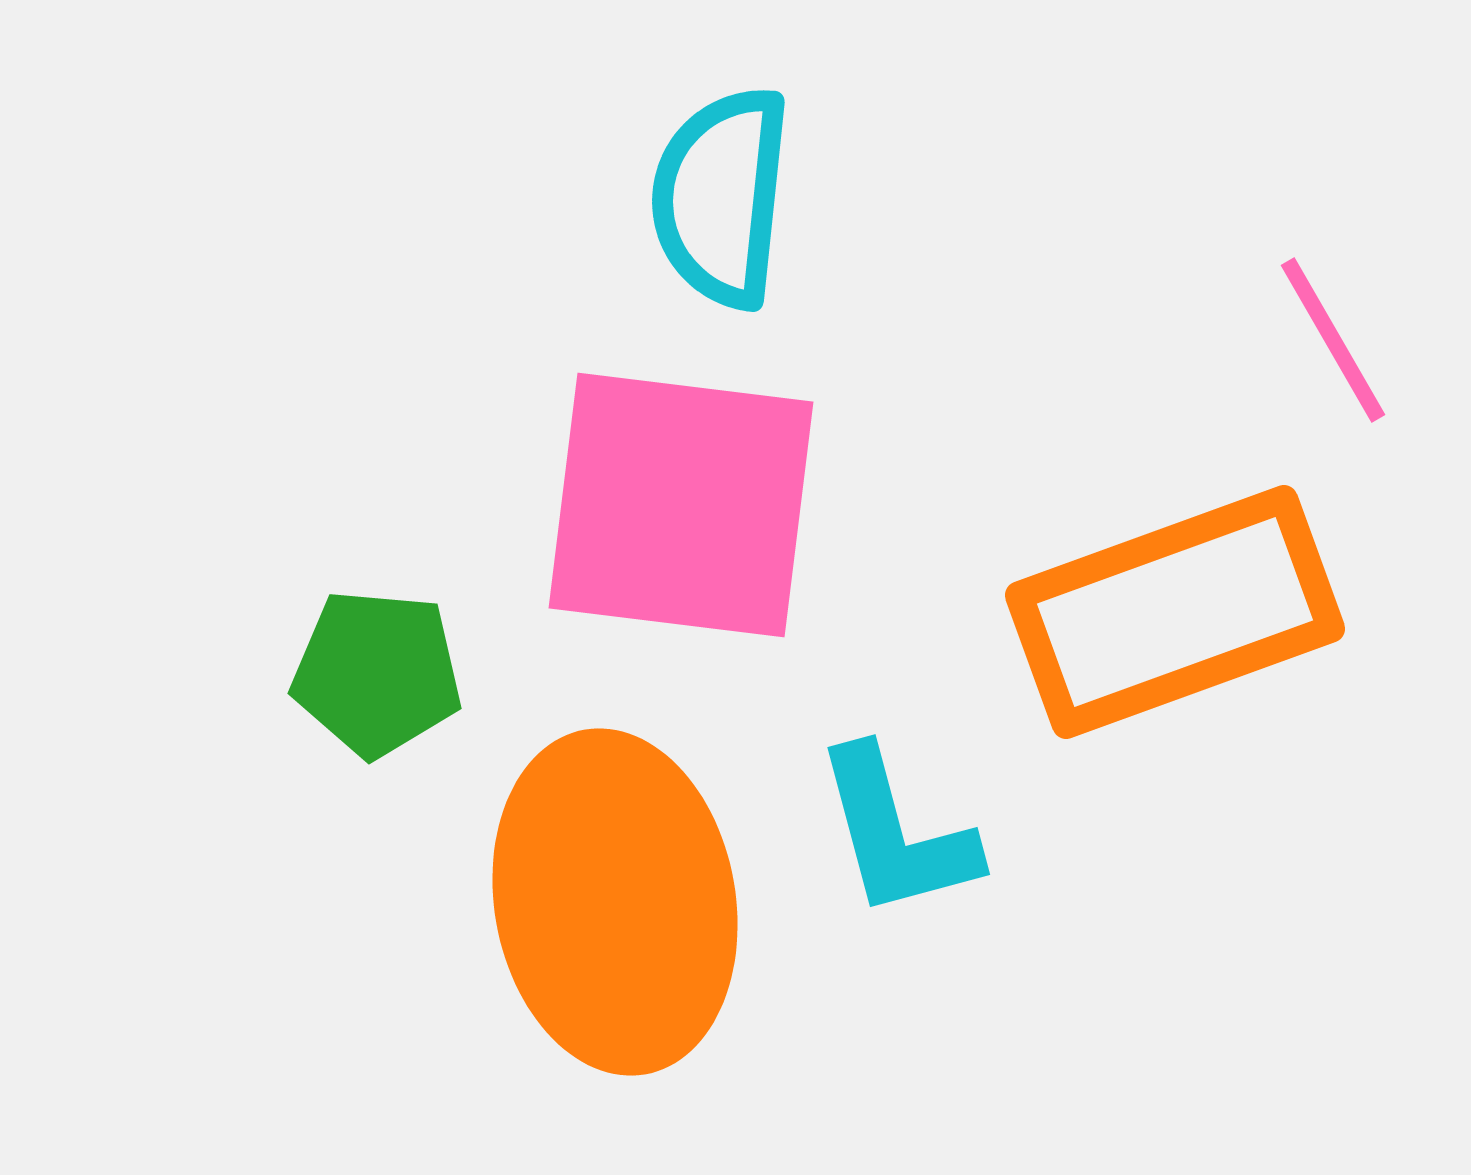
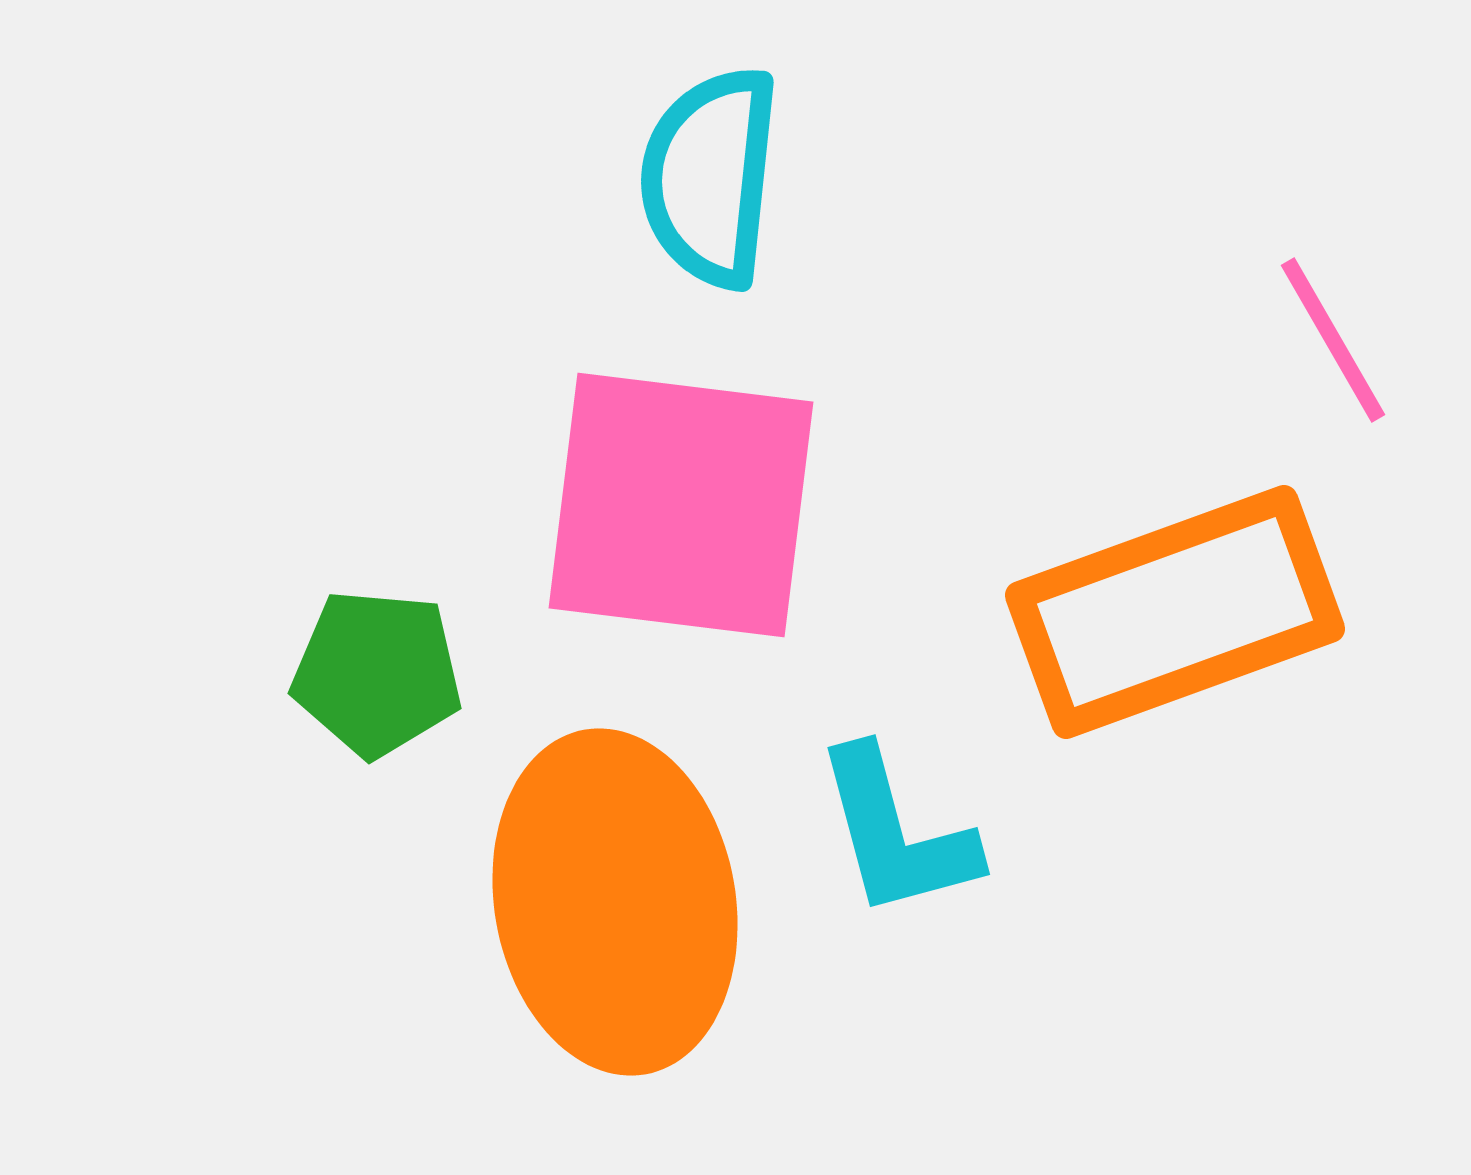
cyan semicircle: moved 11 px left, 20 px up
